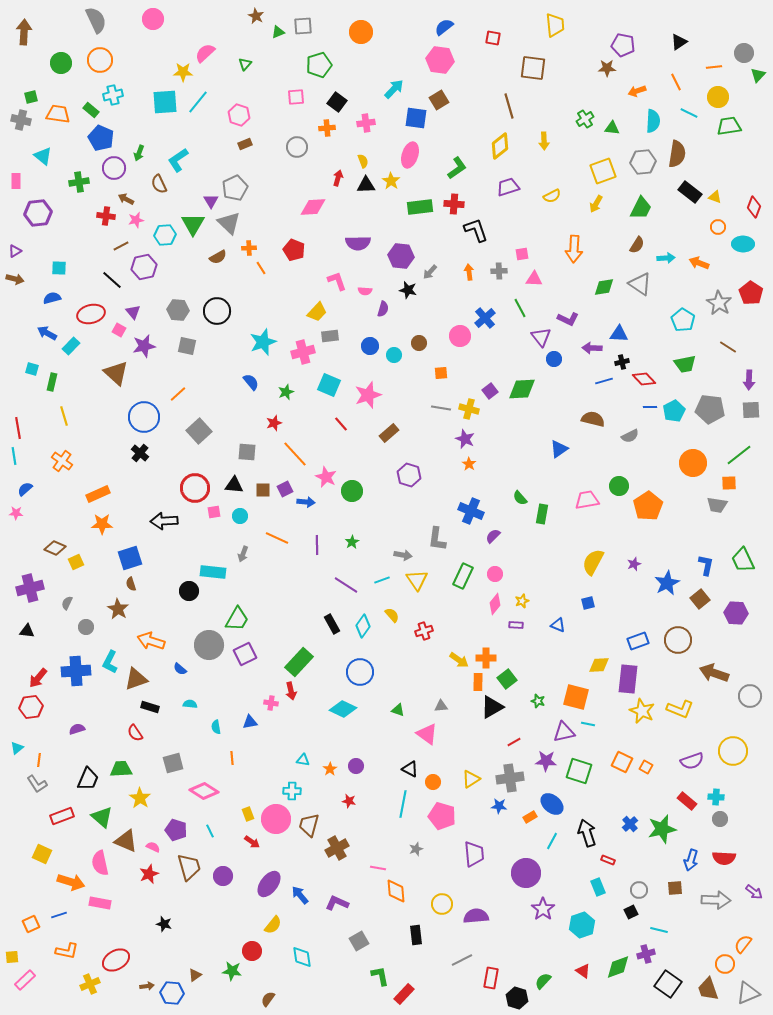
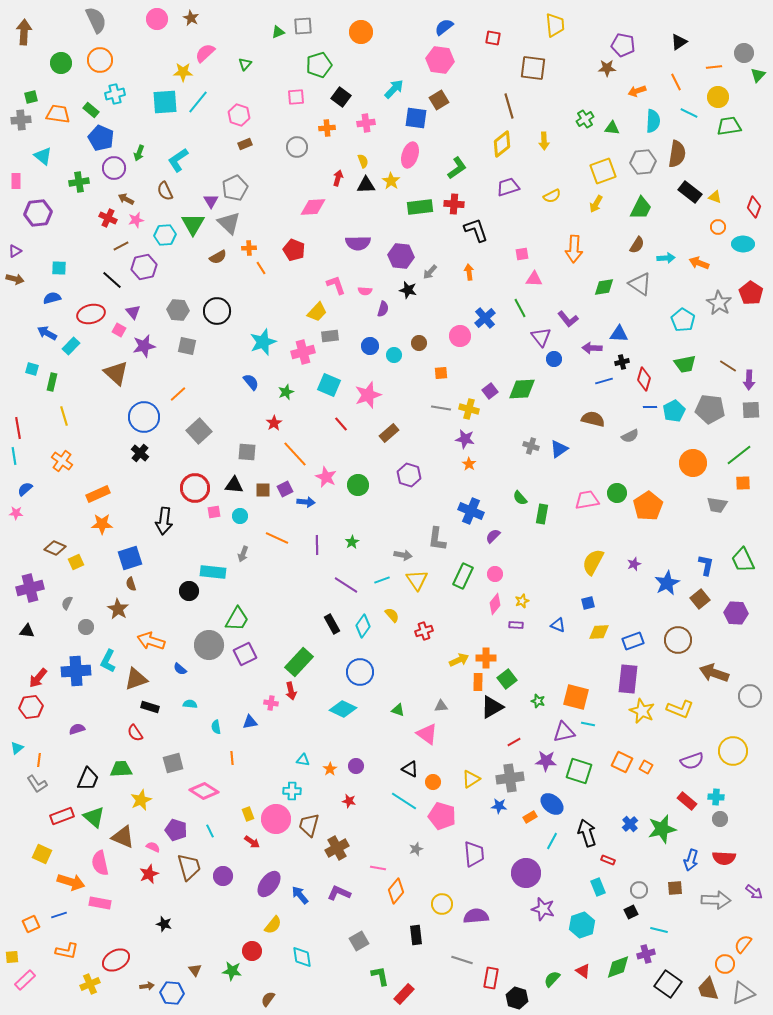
brown star at (256, 16): moved 65 px left, 2 px down
pink circle at (153, 19): moved 4 px right
cyan cross at (113, 95): moved 2 px right, 1 px up
black square at (337, 102): moved 4 px right, 5 px up
gray cross at (21, 120): rotated 18 degrees counterclockwise
yellow diamond at (500, 146): moved 2 px right, 2 px up
brown semicircle at (159, 184): moved 6 px right, 7 px down
red cross at (106, 216): moved 2 px right, 2 px down; rotated 18 degrees clockwise
gray cross at (499, 271): moved 32 px right, 175 px down; rotated 21 degrees clockwise
pink L-shape at (337, 281): moved 1 px left, 4 px down
purple L-shape at (568, 319): rotated 25 degrees clockwise
brown line at (728, 347): moved 19 px down
red diamond at (644, 379): rotated 60 degrees clockwise
red star at (274, 423): rotated 14 degrees counterclockwise
purple star at (465, 439): rotated 12 degrees counterclockwise
orange square at (729, 483): moved 14 px right
green circle at (619, 486): moved 2 px left, 7 px down
green circle at (352, 491): moved 6 px right, 6 px up
black arrow at (164, 521): rotated 80 degrees counterclockwise
blue rectangle at (638, 641): moved 5 px left
yellow arrow at (459, 660): rotated 60 degrees counterclockwise
cyan L-shape at (110, 662): moved 2 px left, 1 px up
yellow diamond at (599, 665): moved 33 px up
yellow star at (140, 798): moved 1 px right, 2 px down; rotated 15 degrees clockwise
cyan line at (403, 804): moved 1 px right, 3 px up; rotated 68 degrees counterclockwise
green triangle at (102, 817): moved 8 px left
brown triangle at (126, 841): moved 3 px left, 4 px up
orange diamond at (396, 891): rotated 45 degrees clockwise
purple L-shape at (337, 903): moved 2 px right, 10 px up
purple star at (543, 909): rotated 20 degrees counterclockwise
gray line at (462, 960): rotated 45 degrees clockwise
brown triangle at (195, 975): moved 5 px up; rotated 32 degrees counterclockwise
green semicircle at (543, 981): moved 9 px right, 2 px up
gray triangle at (748, 993): moved 5 px left
